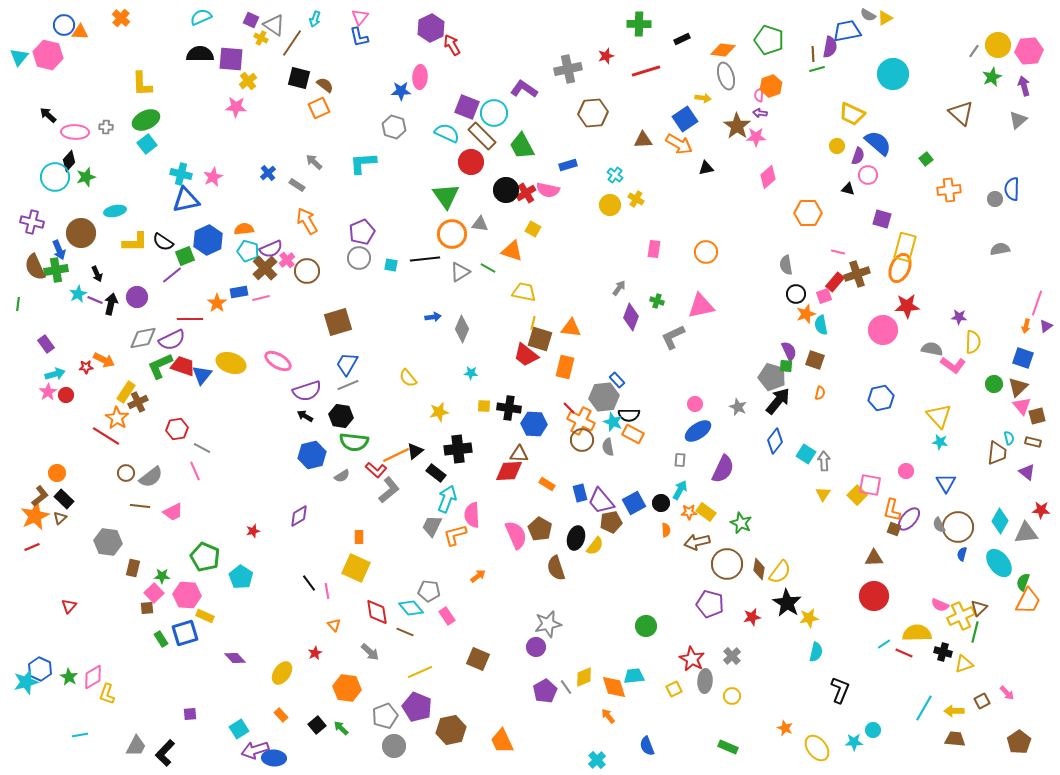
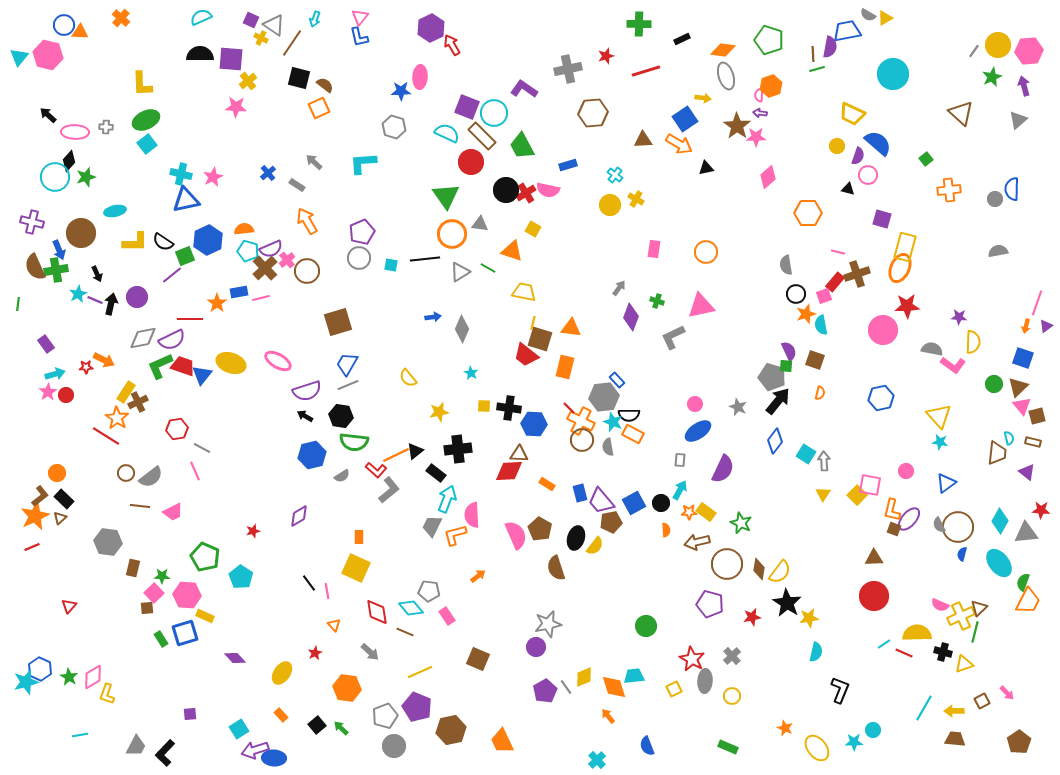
gray semicircle at (1000, 249): moved 2 px left, 2 px down
cyan star at (471, 373): rotated 24 degrees clockwise
blue triangle at (946, 483): rotated 25 degrees clockwise
